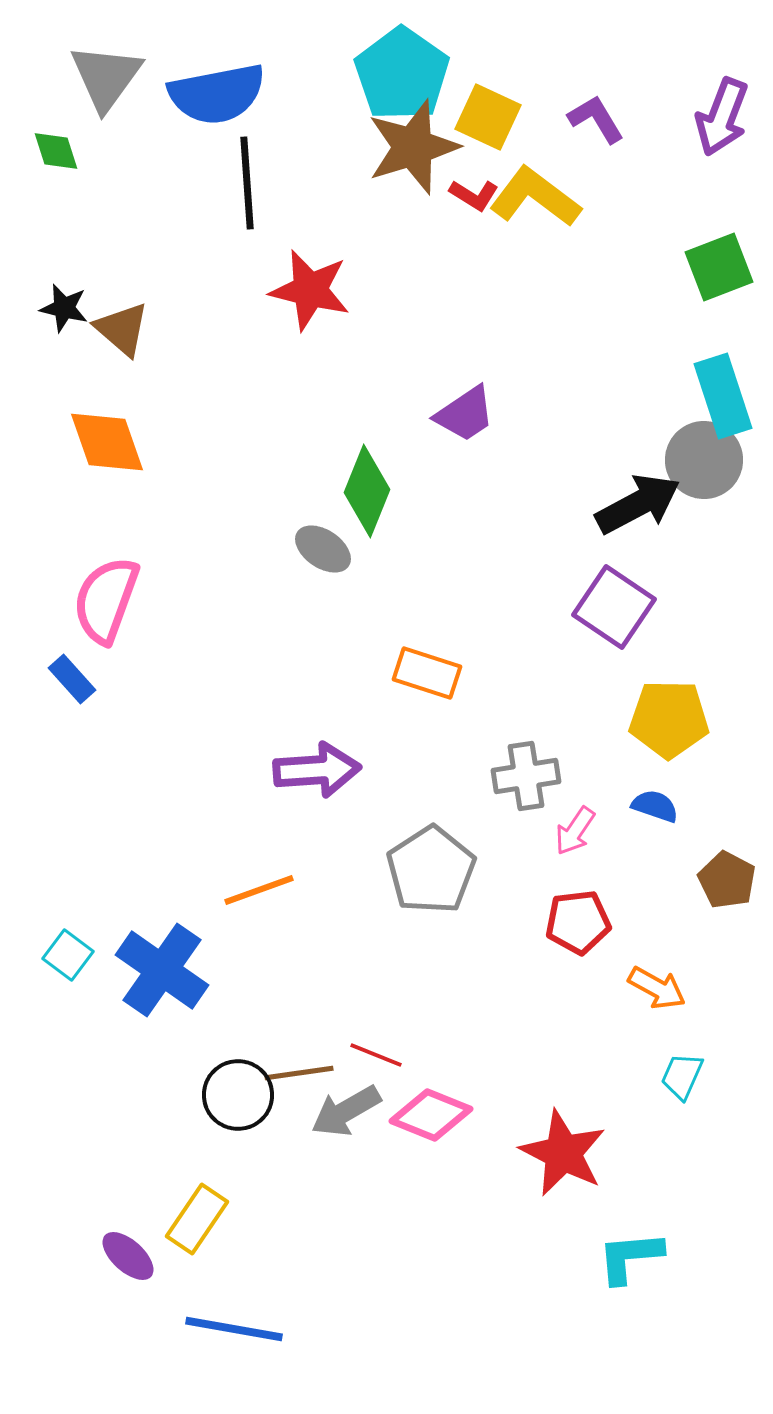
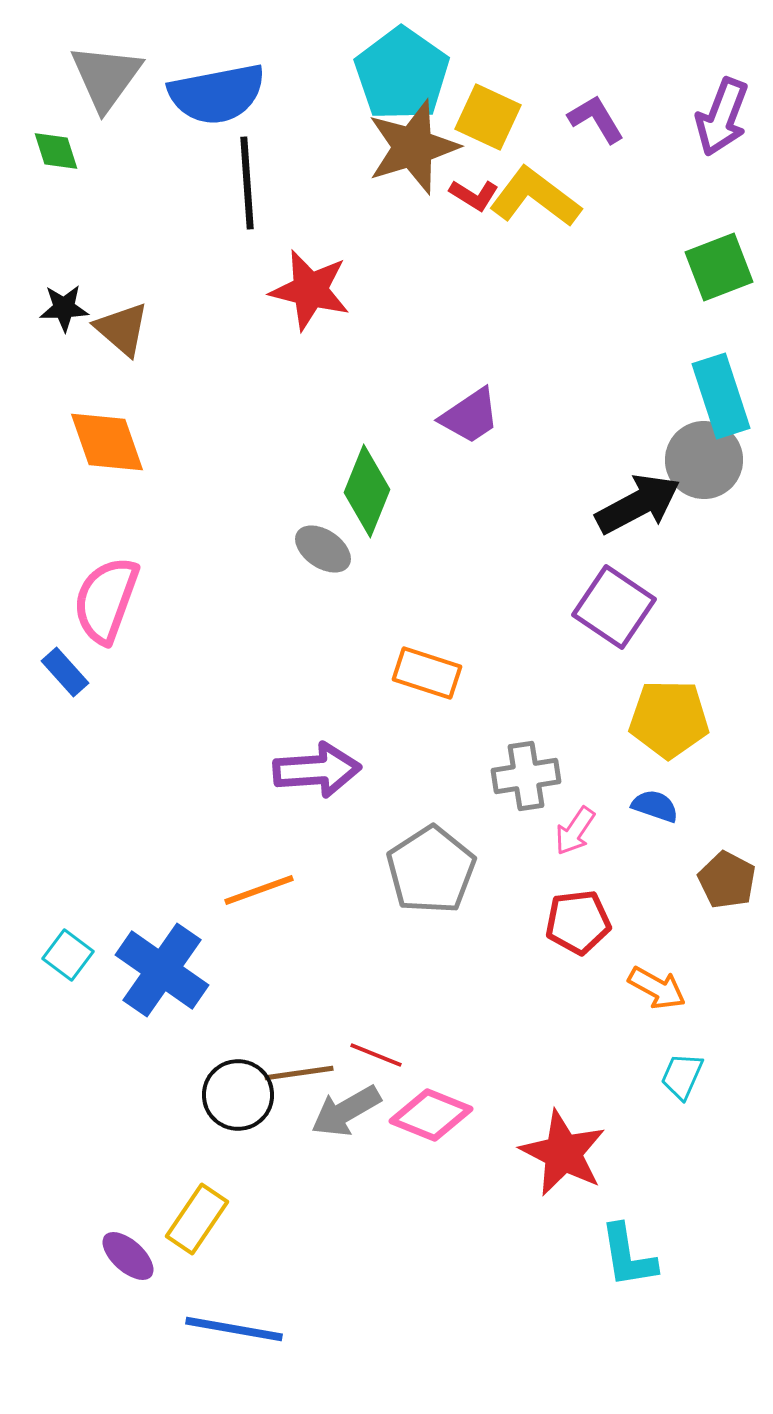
black star at (64, 308): rotated 15 degrees counterclockwise
cyan rectangle at (723, 396): moved 2 px left
purple trapezoid at (465, 414): moved 5 px right, 2 px down
blue rectangle at (72, 679): moved 7 px left, 7 px up
cyan L-shape at (630, 1257): moved 2 px left, 1 px up; rotated 94 degrees counterclockwise
